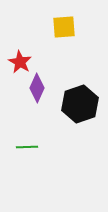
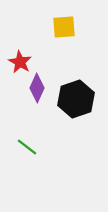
black hexagon: moved 4 px left, 5 px up
green line: rotated 40 degrees clockwise
